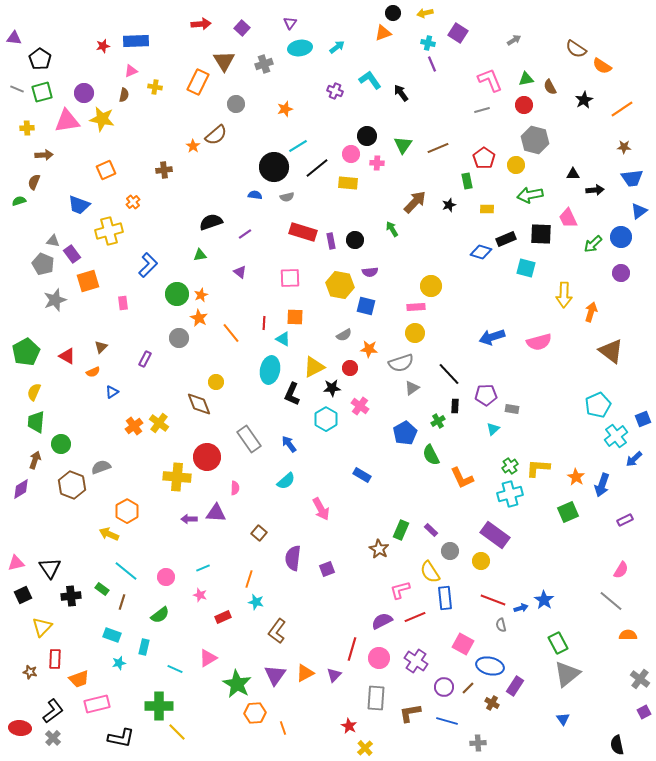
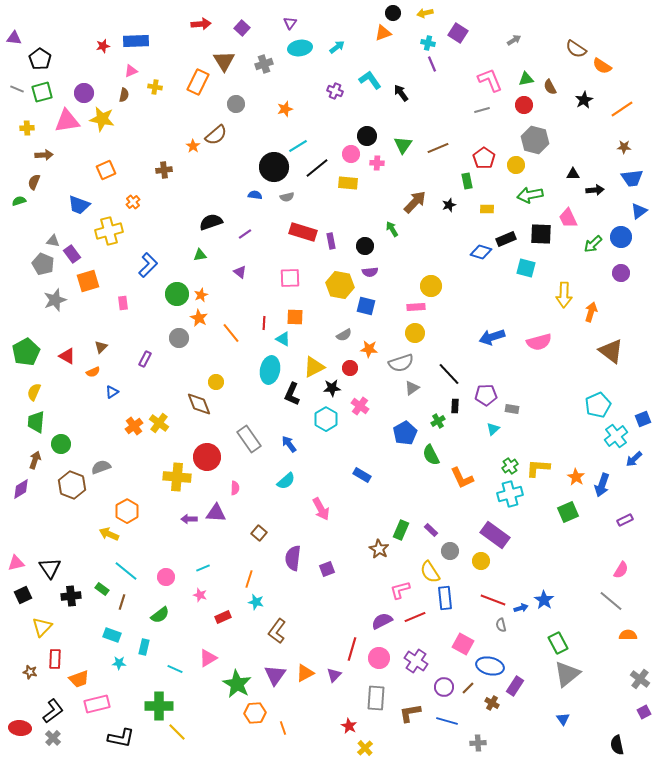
black circle at (355, 240): moved 10 px right, 6 px down
cyan star at (119, 663): rotated 16 degrees clockwise
